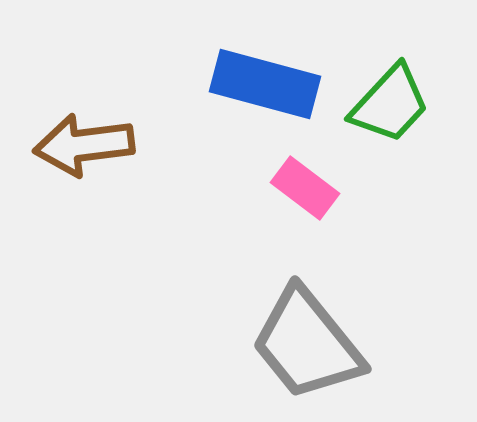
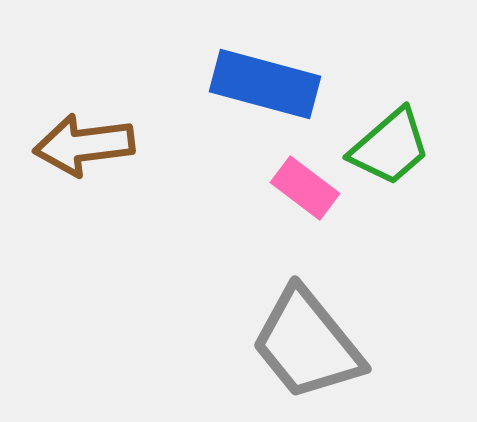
green trapezoid: moved 43 px down; rotated 6 degrees clockwise
